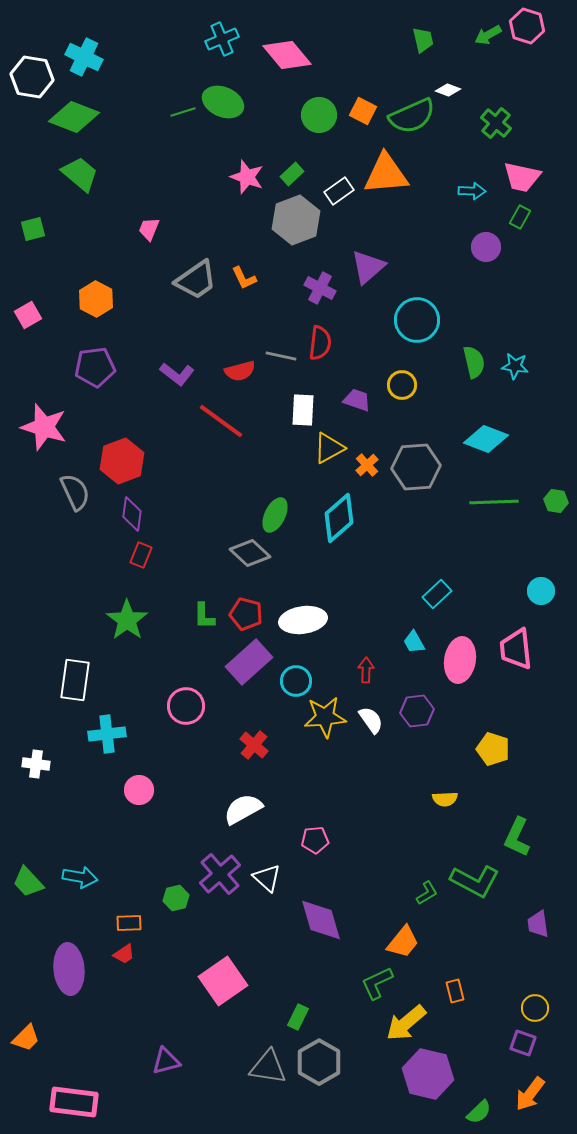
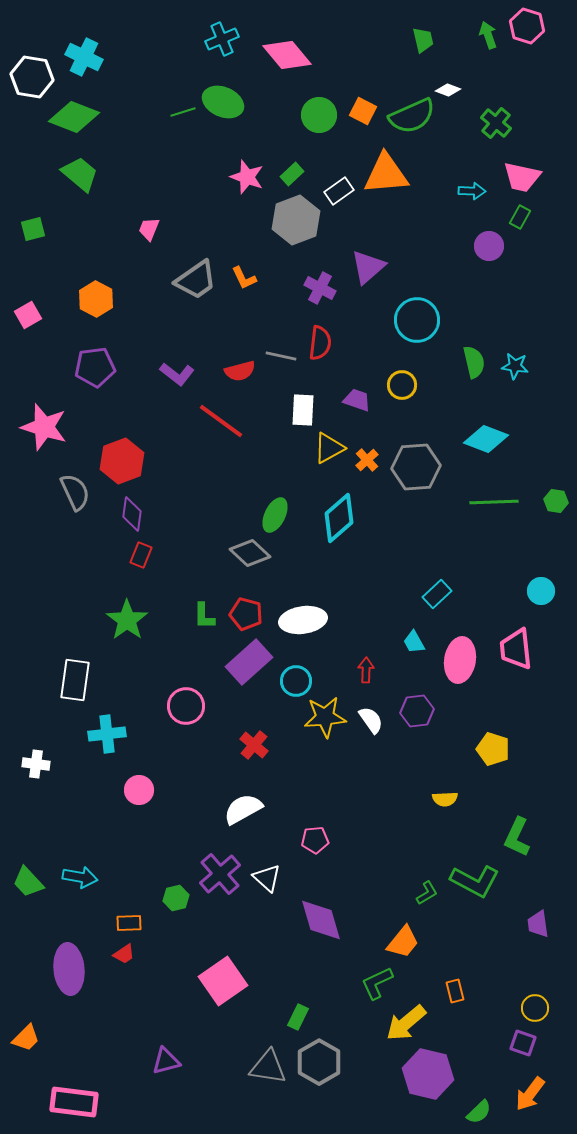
green arrow at (488, 35): rotated 100 degrees clockwise
purple circle at (486, 247): moved 3 px right, 1 px up
orange cross at (367, 465): moved 5 px up
